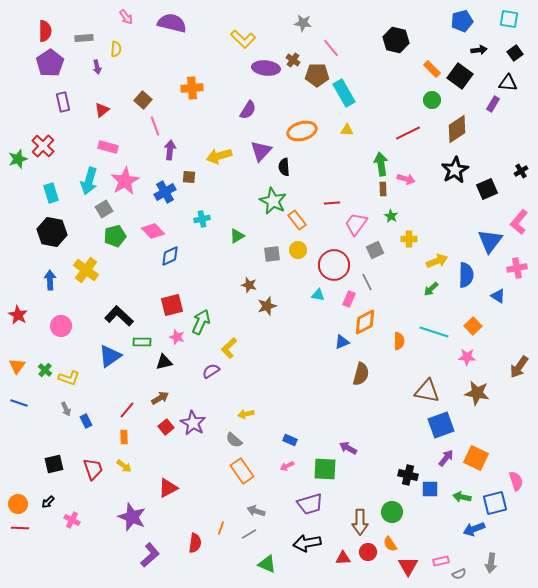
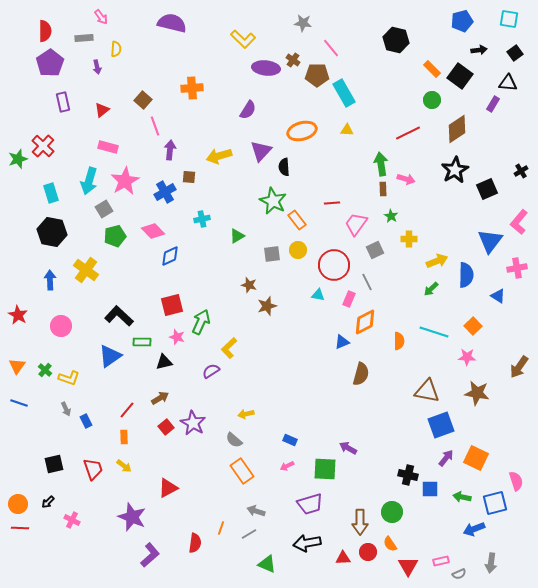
pink arrow at (126, 17): moved 25 px left
